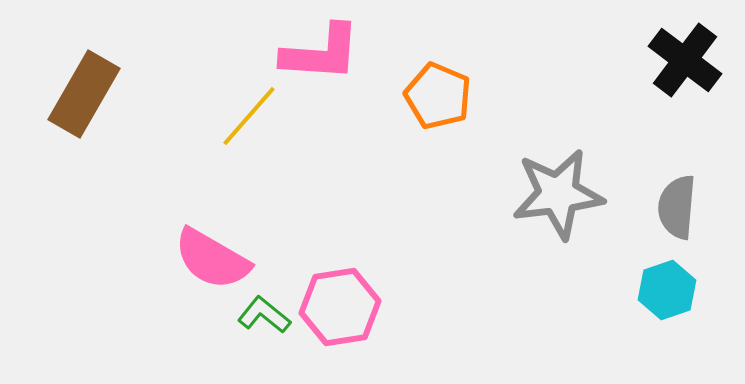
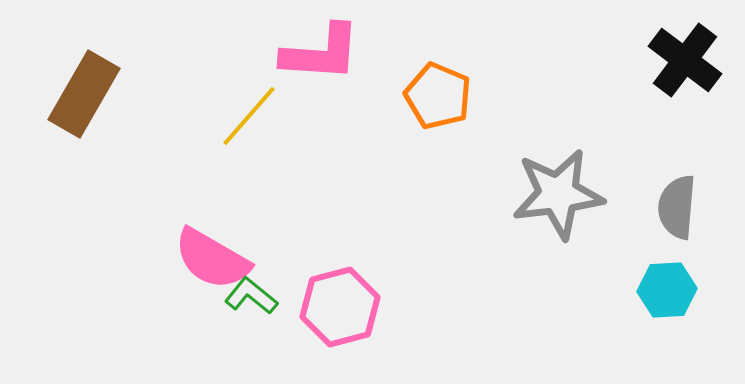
cyan hexagon: rotated 16 degrees clockwise
pink hexagon: rotated 6 degrees counterclockwise
green L-shape: moved 13 px left, 19 px up
